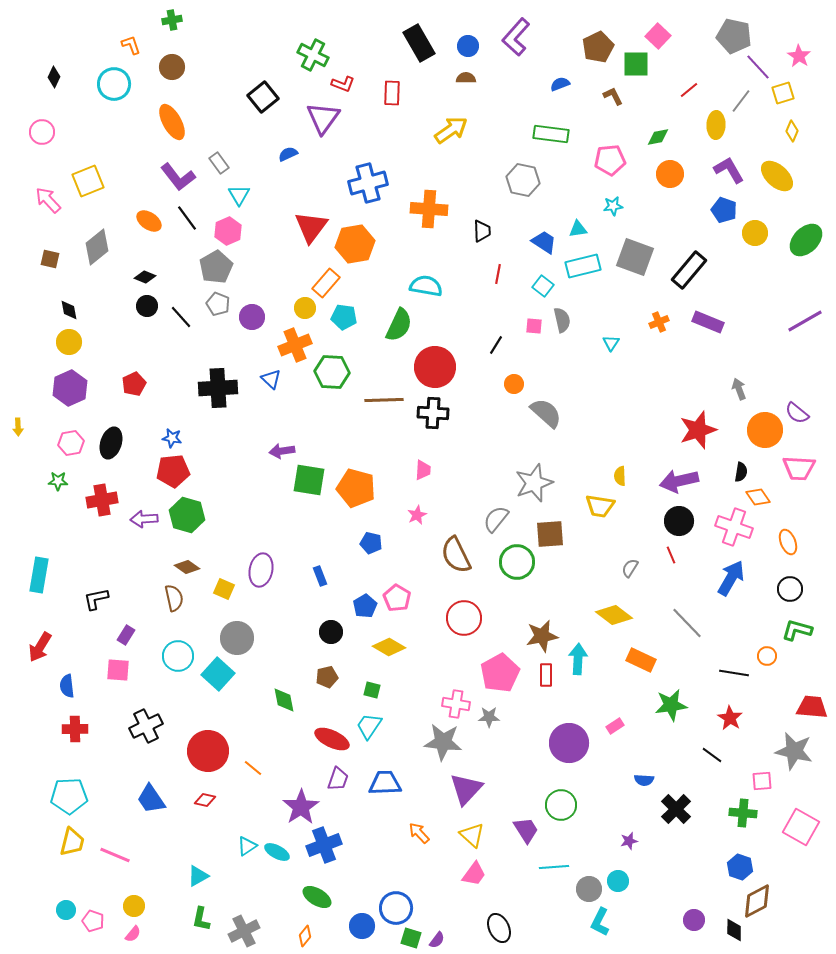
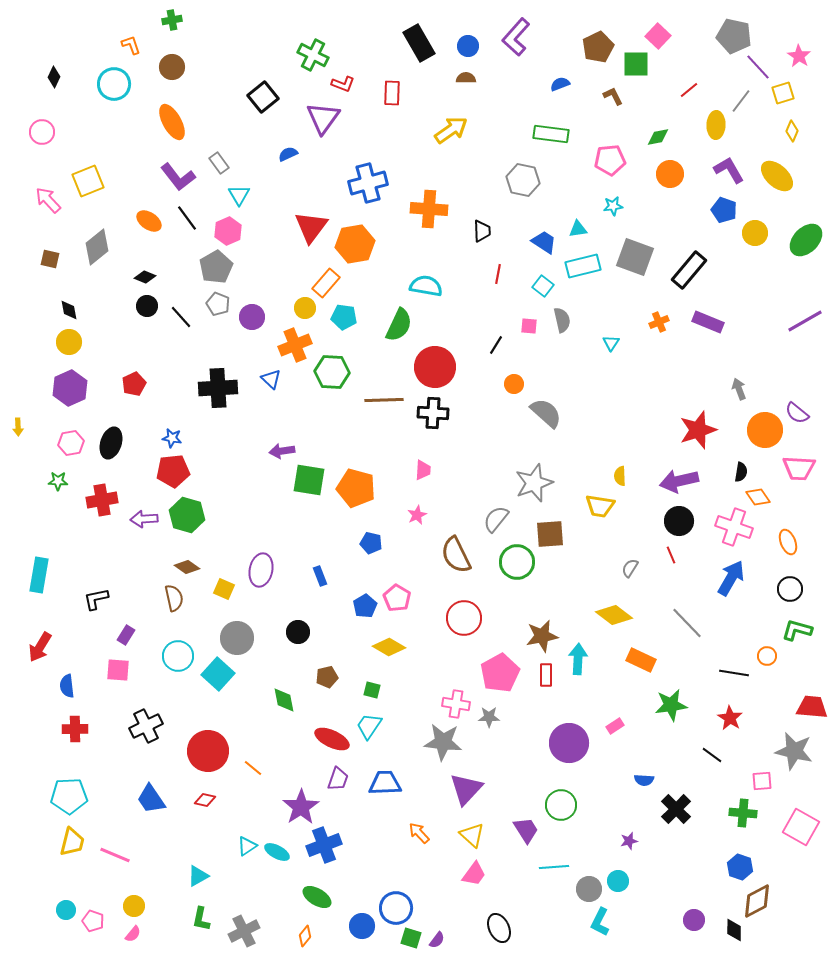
pink square at (534, 326): moved 5 px left
black circle at (331, 632): moved 33 px left
